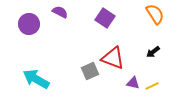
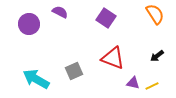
purple square: moved 1 px right
black arrow: moved 4 px right, 4 px down
gray square: moved 16 px left
